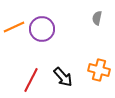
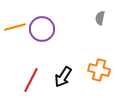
gray semicircle: moved 3 px right
orange line: moved 1 px right; rotated 10 degrees clockwise
black arrow: rotated 75 degrees clockwise
